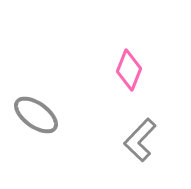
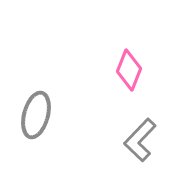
gray ellipse: rotated 69 degrees clockwise
